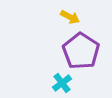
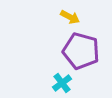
purple pentagon: rotated 18 degrees counterclockwise
